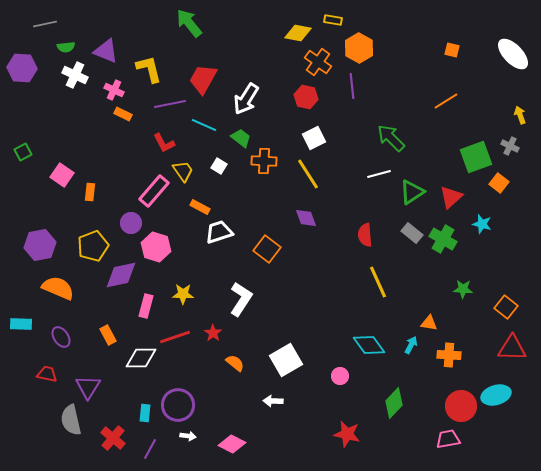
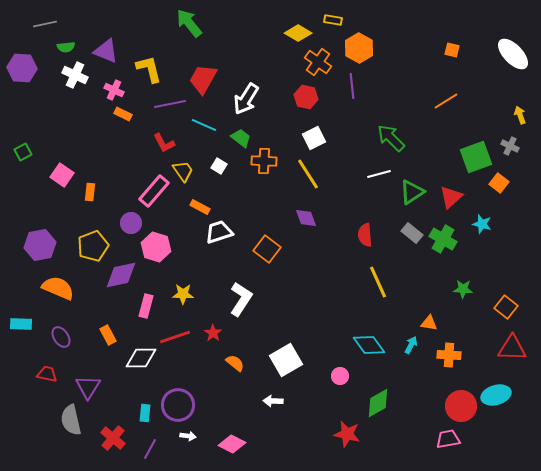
yellow diamond at (298, 33): rotated 20 degrees clockwise
green diamond at (394, 403): moved 16 px left; rotated 16 degrees clockwise
